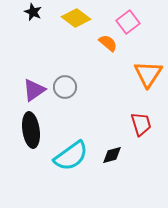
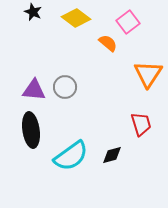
purple triangle: rotated 40 degrees clockwise
